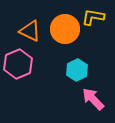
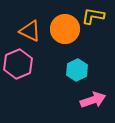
yellow L-shape: moved 1 px up
pink arrow: moved 1 px down; rotated 115 degrees clockwise
